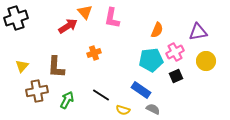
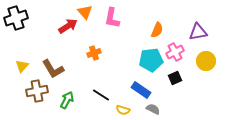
brown L-shape: moved 3 px left, 2 px down; rotated 35 degrees counterclockwise
black square: moved 1 px left, 2 px down
